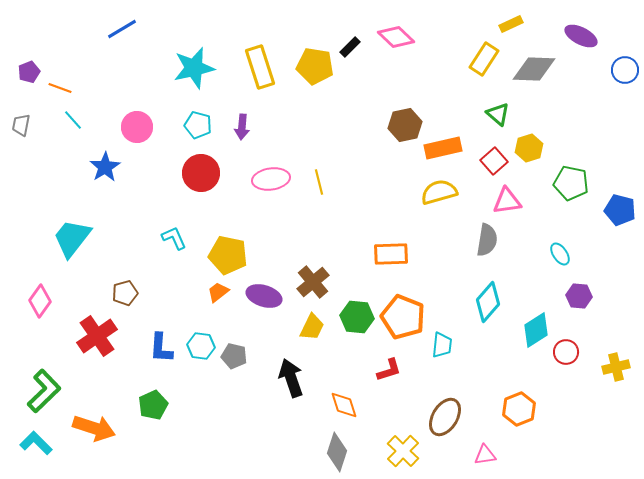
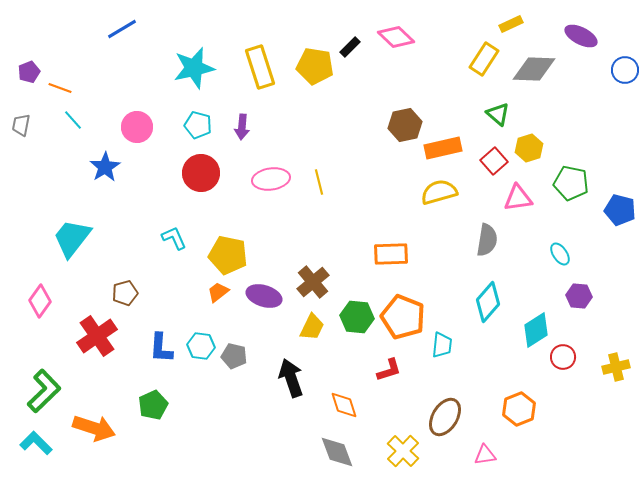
pink triangle at (507, 201): moved 11 px right, 3 px up
red circle at (566, 352): moved 3 px left, 5 px down
gray diamond at (337, 452): rotated 39 degrees counterclockwise
